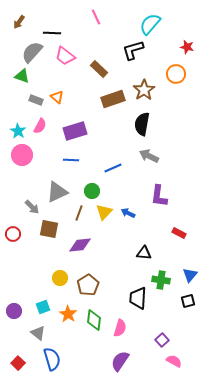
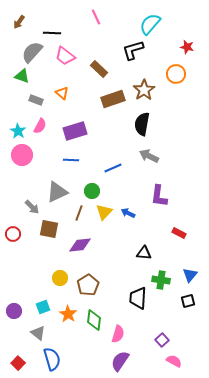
orange triangle at (57, 97): moved 5 px right, 4 px up
pink semicircle at (120, 328): moved 2 px left, 6 px down
